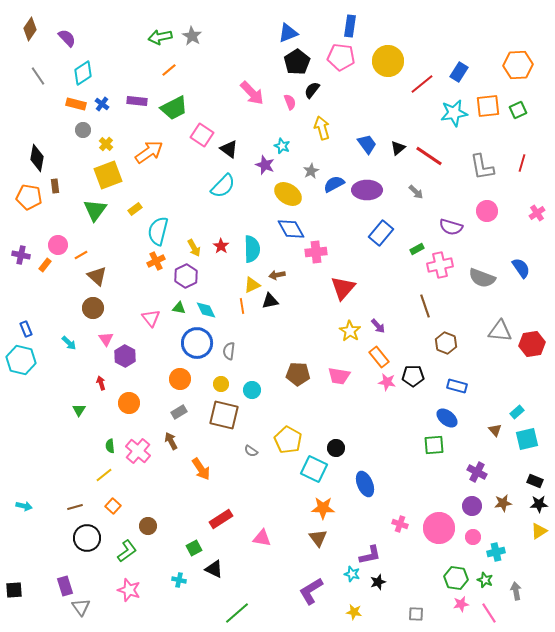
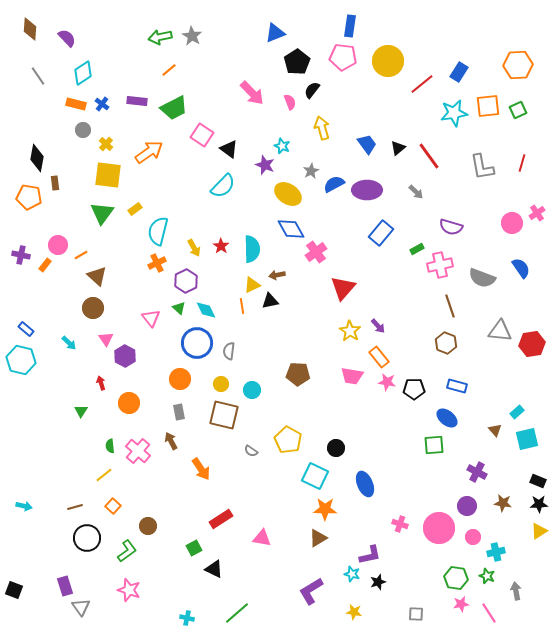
brown diamond at (30, 29): rotated 30 degrees counterclockwise
blue triangle at (288, 33): moved 13 px left
pink pentagon at (341, 57): moved 2 px right
red line at (429, 156): rotated 20 degrees clockwise
yellow square at (108, 175): rotated 28 degrees clockwise
brown rectangle at (55, 186): moved 3 px up
green triangle at (95, 210): moved 7 px right, 3 px down
pink circle at (487, 211): moved 25 px right, 12 px down
pink cross at (316, 252): rotated 30 degrees counterclockwise
orange cross at (156, 261): moved 1 px right, 2 px down
purple hexagon at (186, 276): moved 5 px down
brown line at (425, 306): moved 25 px right
green triangle at (179, 308): rotated 32 degrees clockwise
blue rectangle at (26, 329): rotated 28 degrees counterclockwise
pink trapezoid at (339, 376): moved 13 px right
black pentagon at (413, 376): moved 1 px right, 13 px down
green triangle at (79, 410): moved 2 px right, 1 px down
gray rectangle at (179, 412): rotated 70 degrees counterclockwise
cyan square at (314, 469): moved 1 px right, 7 px down
black rectangle at (535, 481): moved 3 px right
brown star at (503, 503): rotated 18 degrees clockwise
purple circle at (472, 506): moved 5 px left
orange star at (323, 508): moved 2 px right, 1 px down
brown triangle at (318, 538): rotated 36 degrees clockwise
cyan cross at (179, 580): moved 8 px right, 38 px down
green star at (485, 580): moved 2 px right, 4 px up
black square at (14, 590): rotated 24 degrees clockwise
